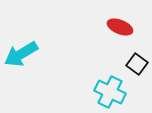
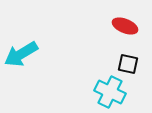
red ellipse: moved 5 px right, 1 px up
black square: moved 9 px left; rotated 25 degrees counterclockwise
